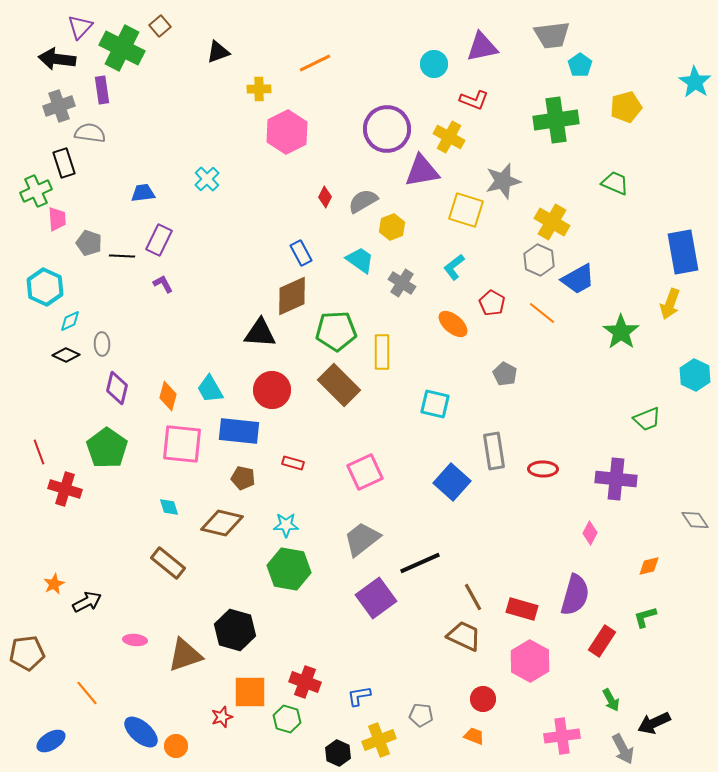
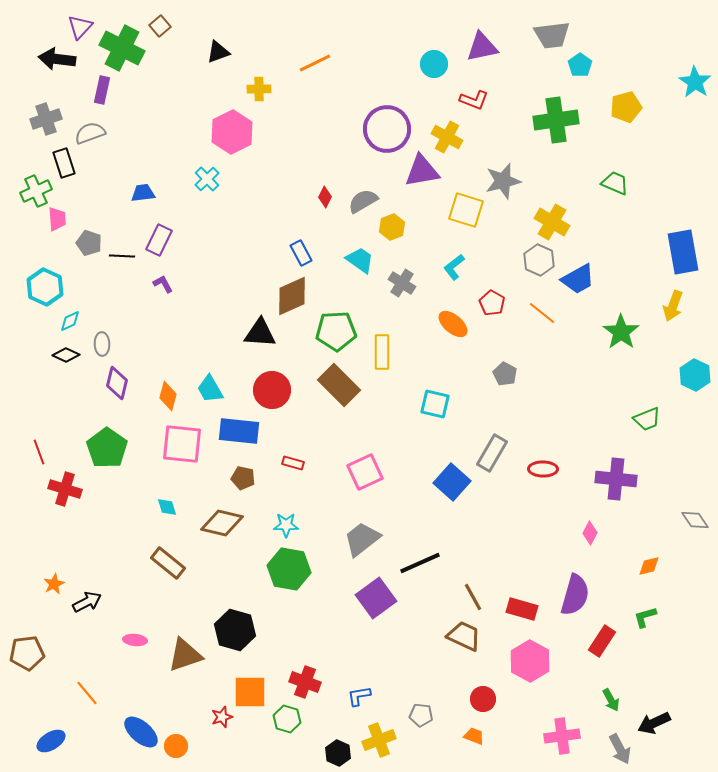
purple rectangle at (102, 90): rotated 20 degrees clockwise
gray cross at (59, 106): moved 13 px left, 13 px down
pink hexagon at (287, 132): moved 55 px left
gray semicircle at (90, 133): rotated 28 degrees counterclockwise
yellow cross at (449, 137): moved 2 px left
yellow arrow at (670, 304): moved 3 px right, 2 px down
purple diamond at (117, 388): moved 5 px up
gray rectangle at (494, 451): moved 2 px left, 2 px down; rotated 39 degrees clockwise
cyan diamond at (169, 507): moved 2 px left
gray arrow at (623, 749): moved 3 px left
